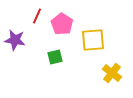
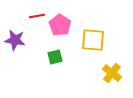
red line: rotated 56 degrees clockwise
pink pentagon: moved 2 px left, 1 px down
yellow square: rotated 10 degrees clockwise
